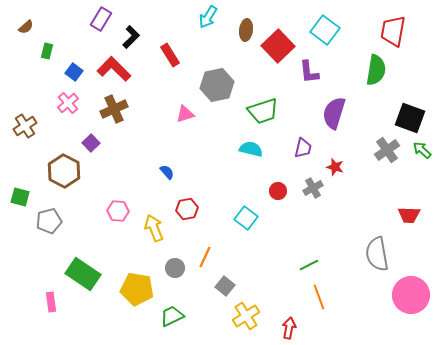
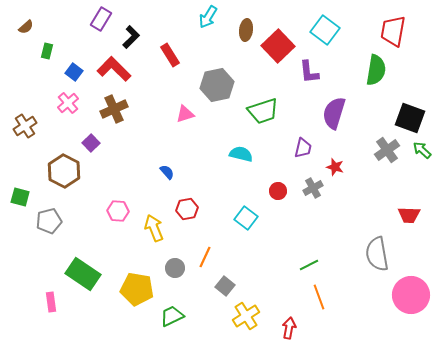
cyan semicircle at (251, 149): moved 10 px left, 5 px down
